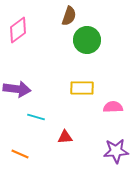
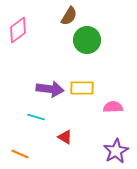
brown semicircle: rotated 12 degrees clockwise
purple arrow: moved 33 px right
red triangle: rotated 35 degrees clockwise
purple star: rotated 25 degrees counterclockwise
